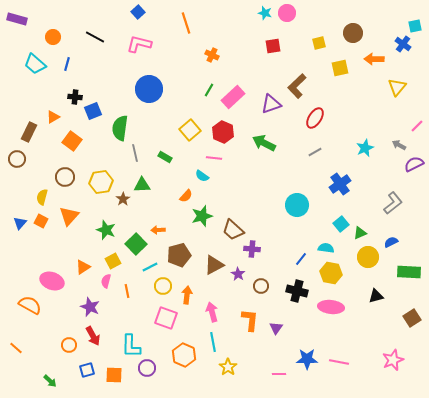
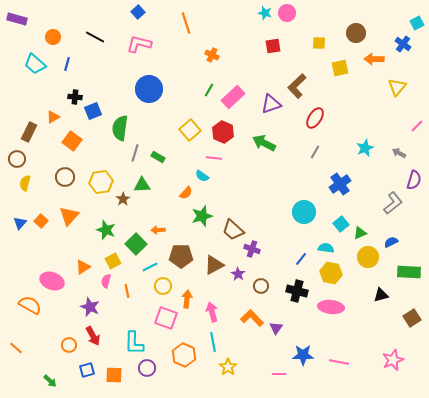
cyan square at (415, 26): moved 2 px right, 3 px up; rotated 16 degrees counterclockwise
brown circle at (353, 33): moved 3 px right
yellow square at (319, 43): rotated 16 degrees clockwise
gray arrow at (399, 145): moved 8 px down
gray line at (315, 152): rotated 32 degrees counterclockwise
gray line at (135, 153): rotated 30 degrees clockwise
green rectangle at (165, 157): moved 7 px left
purple semicircle at (414, 164): moved 16 px down; rotated 132 degrees clockwise
orange semicircle at (186, 196): moved 3 px up
yellow semicircle at (42, 197): moved 17 px left, 14 px up
cyan circle at (297, 205): moved 7 px right, 7 px down
orange square at (41, 221): rotated 16 degrees clockwise
purple cross at (252, 249): rotated 14 degrees clockwise
brown pentagon at (179, 255): moved 2 px right, 1 px down; rotated 15 degrees clockwise
orange arrow at (187, 295): moved 4 px down
black triangle at (376, 296): moved 5 px right, 1 px up
orange L-shape at (250, 320): moved 2 px right, 2 px up; rotated 50 degrees counterclockwise
cyan L-shape at (131, 346): moved 3 px right, 3 px up
blue star at (307, 359): moved 4 px left, 4 px up
